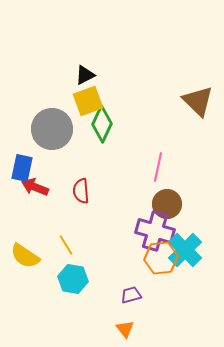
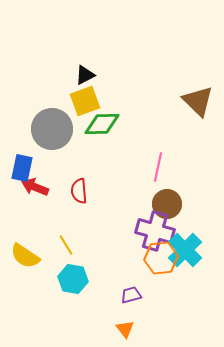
yellow square: moved 3 px left
green diamond: rotated 63 degrees clockwise
red semicircle: moved 2 px left
